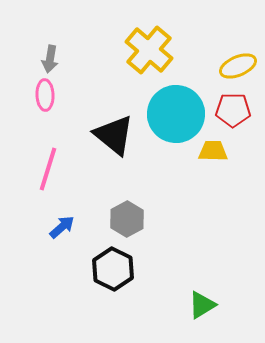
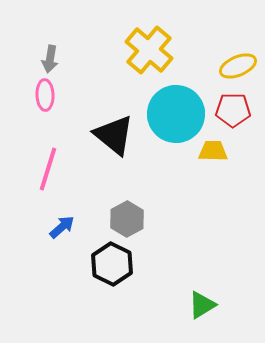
black hexagon: moved 1 px left, 5 px up
